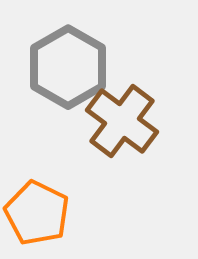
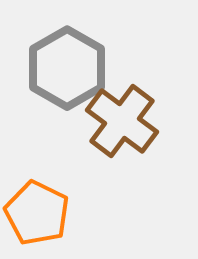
gray hexagon: moved 1 px left, 1 px down
